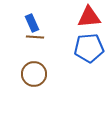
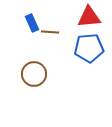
brown line: moved 15 px right, 5 px up
